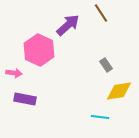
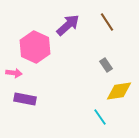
brown line: moved 6 px right, 9 px down
pink hexagon: moved 4 px left, 3 px up
cyan line: rotated 48 degrees clockwise
